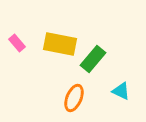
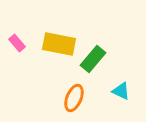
yellow rectangle: moved 1 px left
